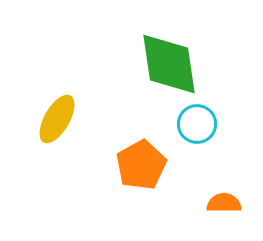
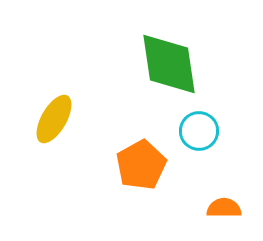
yellow ellipse: moved 3 px left
cyan circle: moved 2 px right, 7 px down
orange semicircle: moved 5 px down
